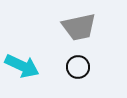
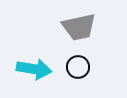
cyan arrow: moved 12 px right, 3 px down; rotated 16 degrees counterclockwise
